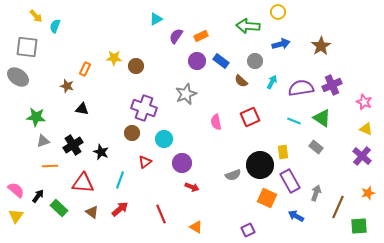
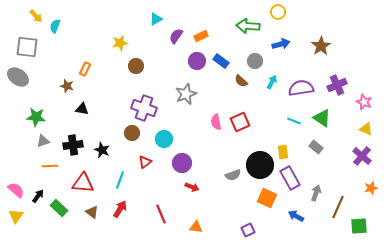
yellow star at (114, 58): moved 6 px right, 15 px up; rotated 14 degrees counterclockwise
purple cross at (332, 85): moved 5 px right
red square at (250, 117): moved 10 px left, 5 px down
black cross at (73, 145): rotated 24 degrees clockwise
black star at (101, 152): moved 1 px right, 2 px up
purple rectangle at (290, 181): moved 3 px up
orange star at (368, 193): moved 3 px right, 5 px up
red arrow at (120, 209): rotated 18 degrees counterclockwise
orange triangle at (196, 227): rotated 24 degrees counterclockwise
